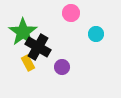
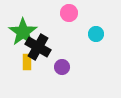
pink circle: moved 2 px left
yellow rectangle: moved 1 px left, 1 px up; rotated 28 degrees clockwise
